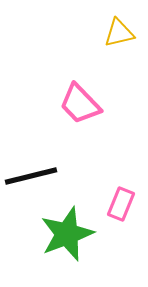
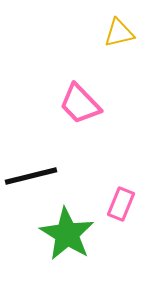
green star: rotated 20 degrees counterclockwise
